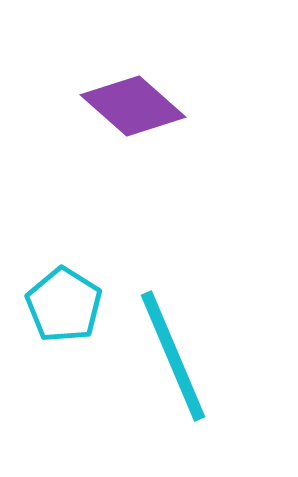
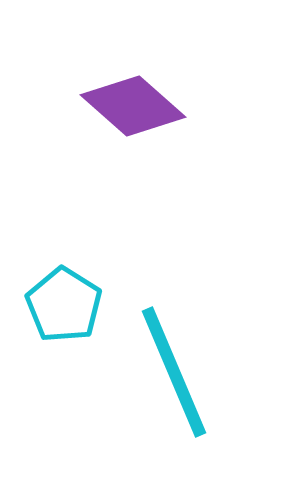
cyan line: moved 1 px right, 16 px down
